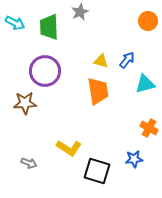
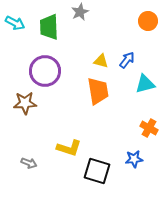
yellow L-shape: rotated 15 degrees counterclockwise
